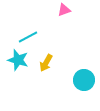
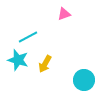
pink triangle: moved 4 px down
yellow arrow: moved 1 px left, 1 px down
